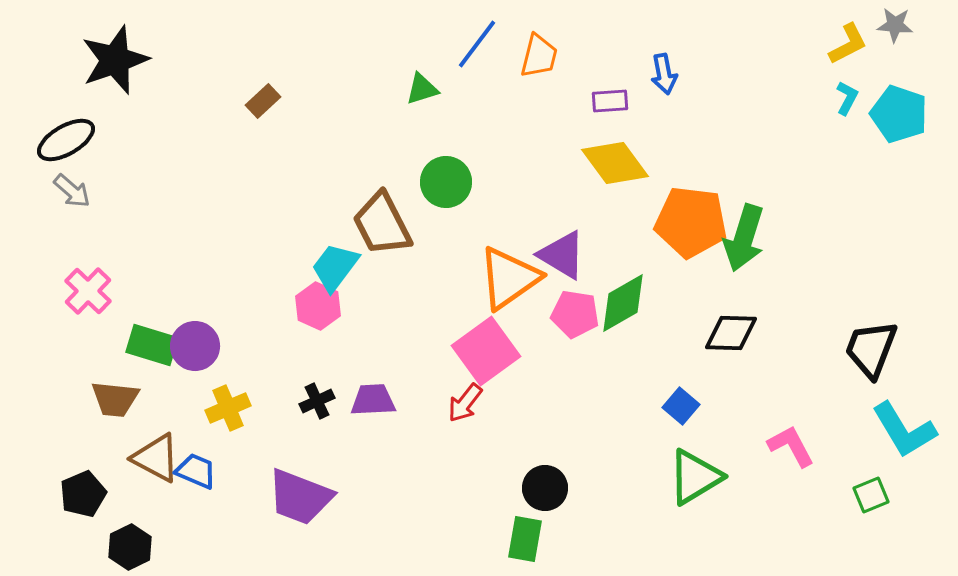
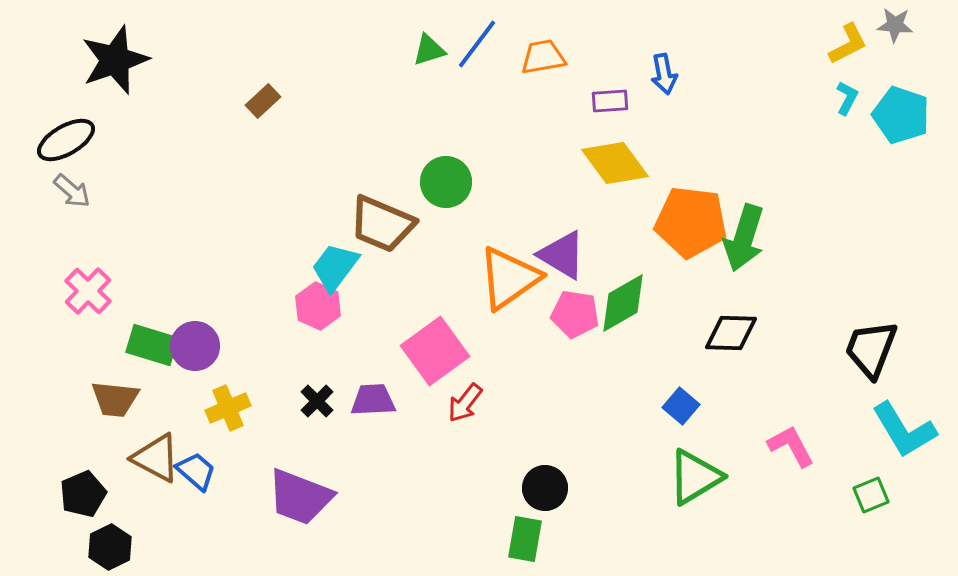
orange trapezoid at (539, 56): moved 4 px right, 1 px down; rotated 114 degrees counterclockwise
green triangle at (422, 89): moved 7 px right, 39 px up
cyan pentagon at (899, 114): moved 2 px right, 1 px down
brown trapezoid at (382, 224): rotated 40 degrees counterclockwise
pink square at (486, 351): moved 51 px left
black cross at (317, 401): rotated 20 degrees counterclockwise
blue trapezoid at (196, 471): rotated 18 degrees clockwise
black hexagon at (130, 547): moved 20 px left
